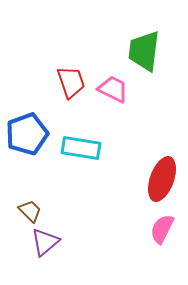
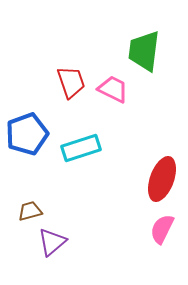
cyan rectangle: rotated 27 degrees counterclockwise
brown trapezoid: rotated 60 degrees counterclockwise
purple triangle: moved 7 px right
